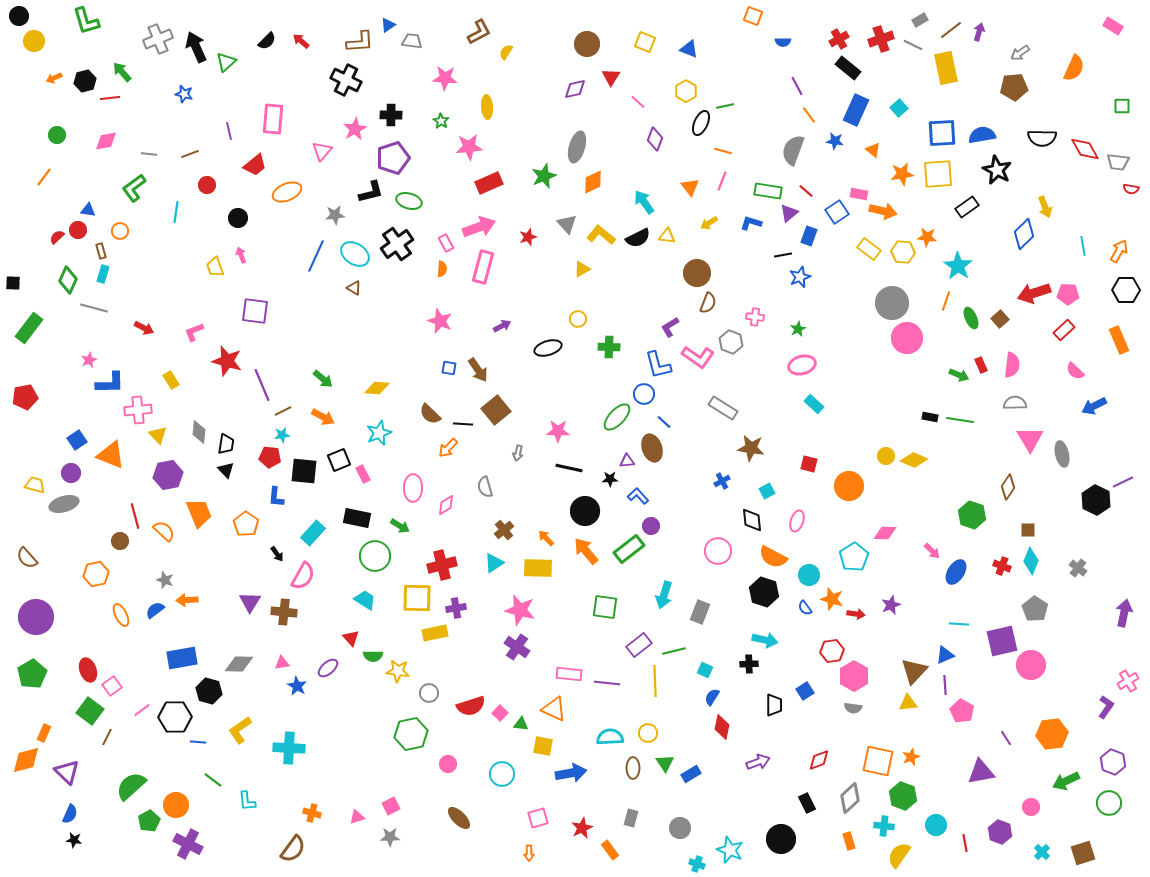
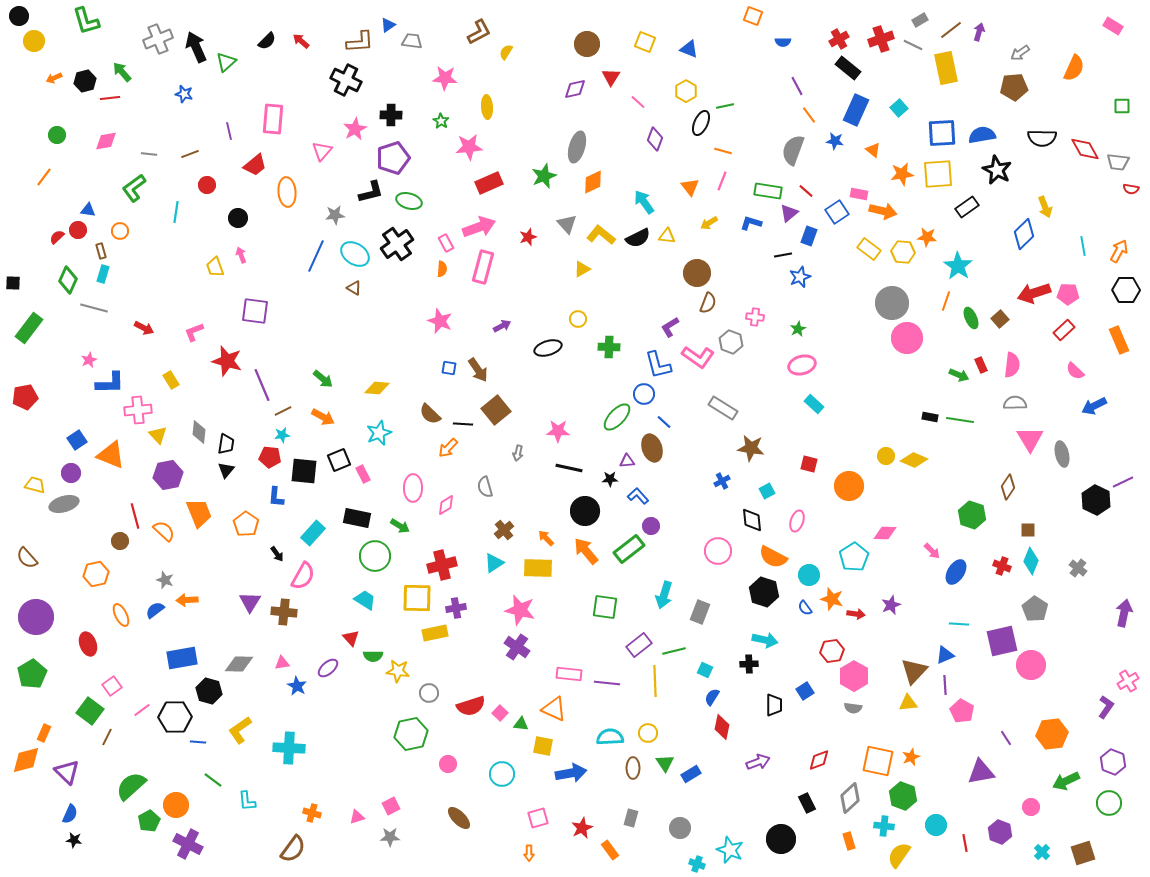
orange ellipse at (287, 192): rotated 72 degrees counterclockwise
black triangle at (226, 470): rotated 24 degrees clockwise
red ellipse at (88, 670): moved 26 px up
